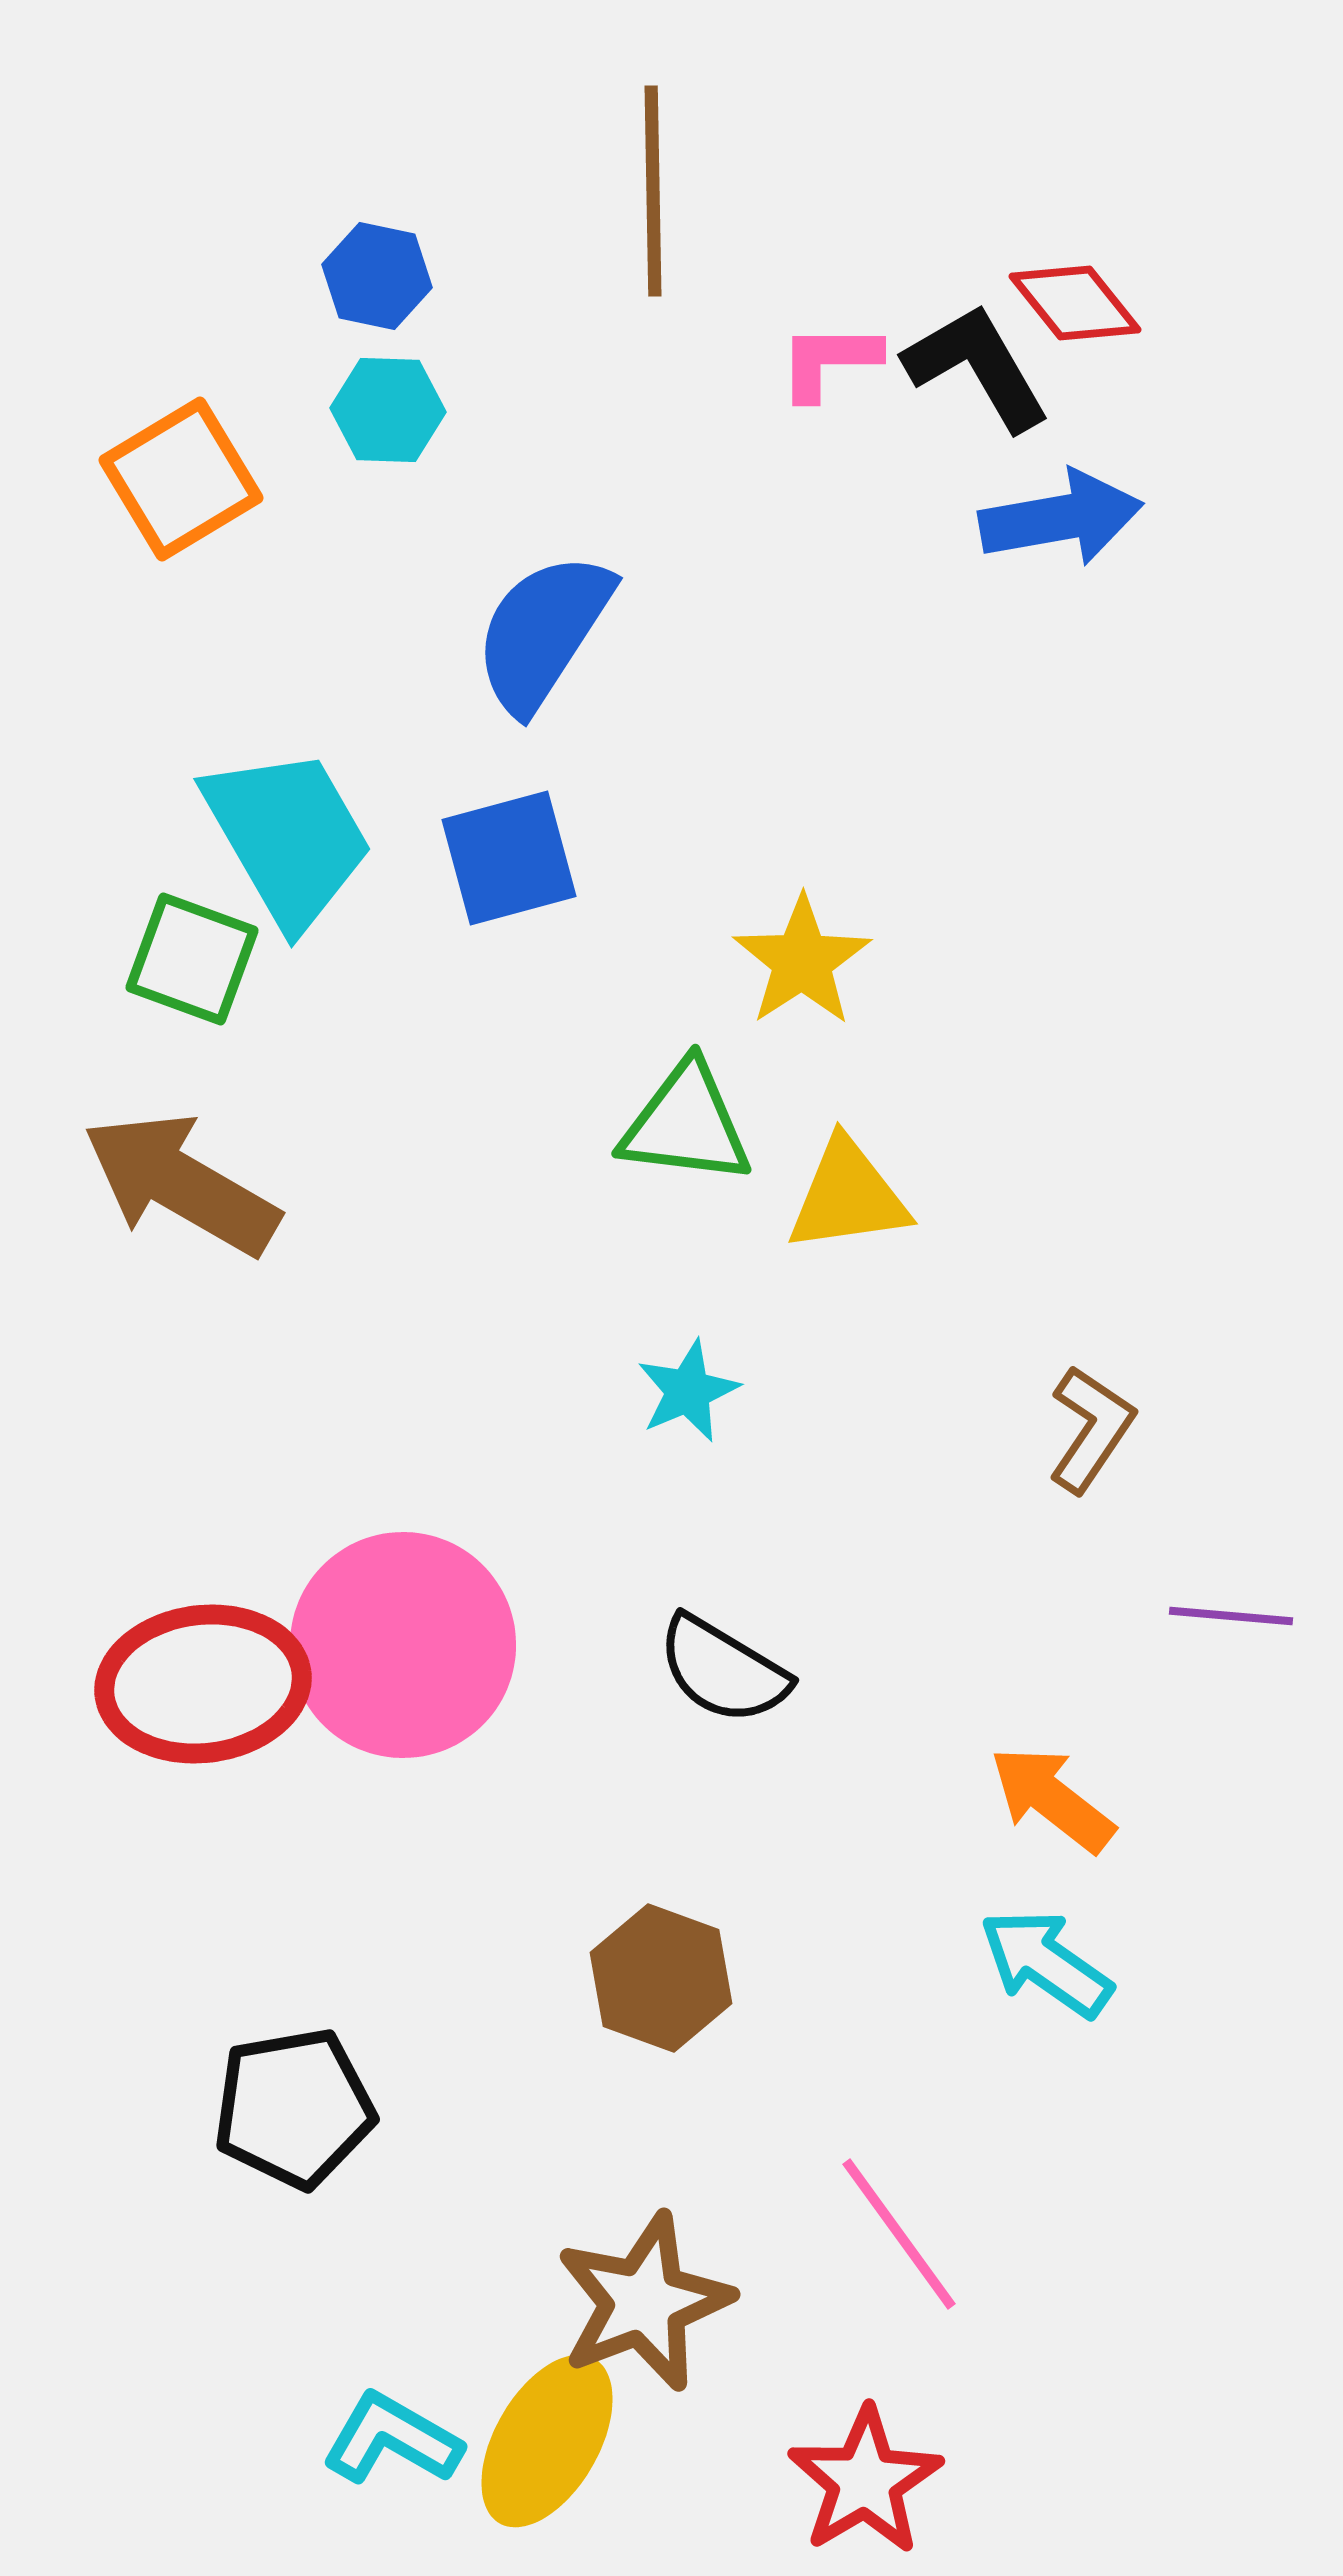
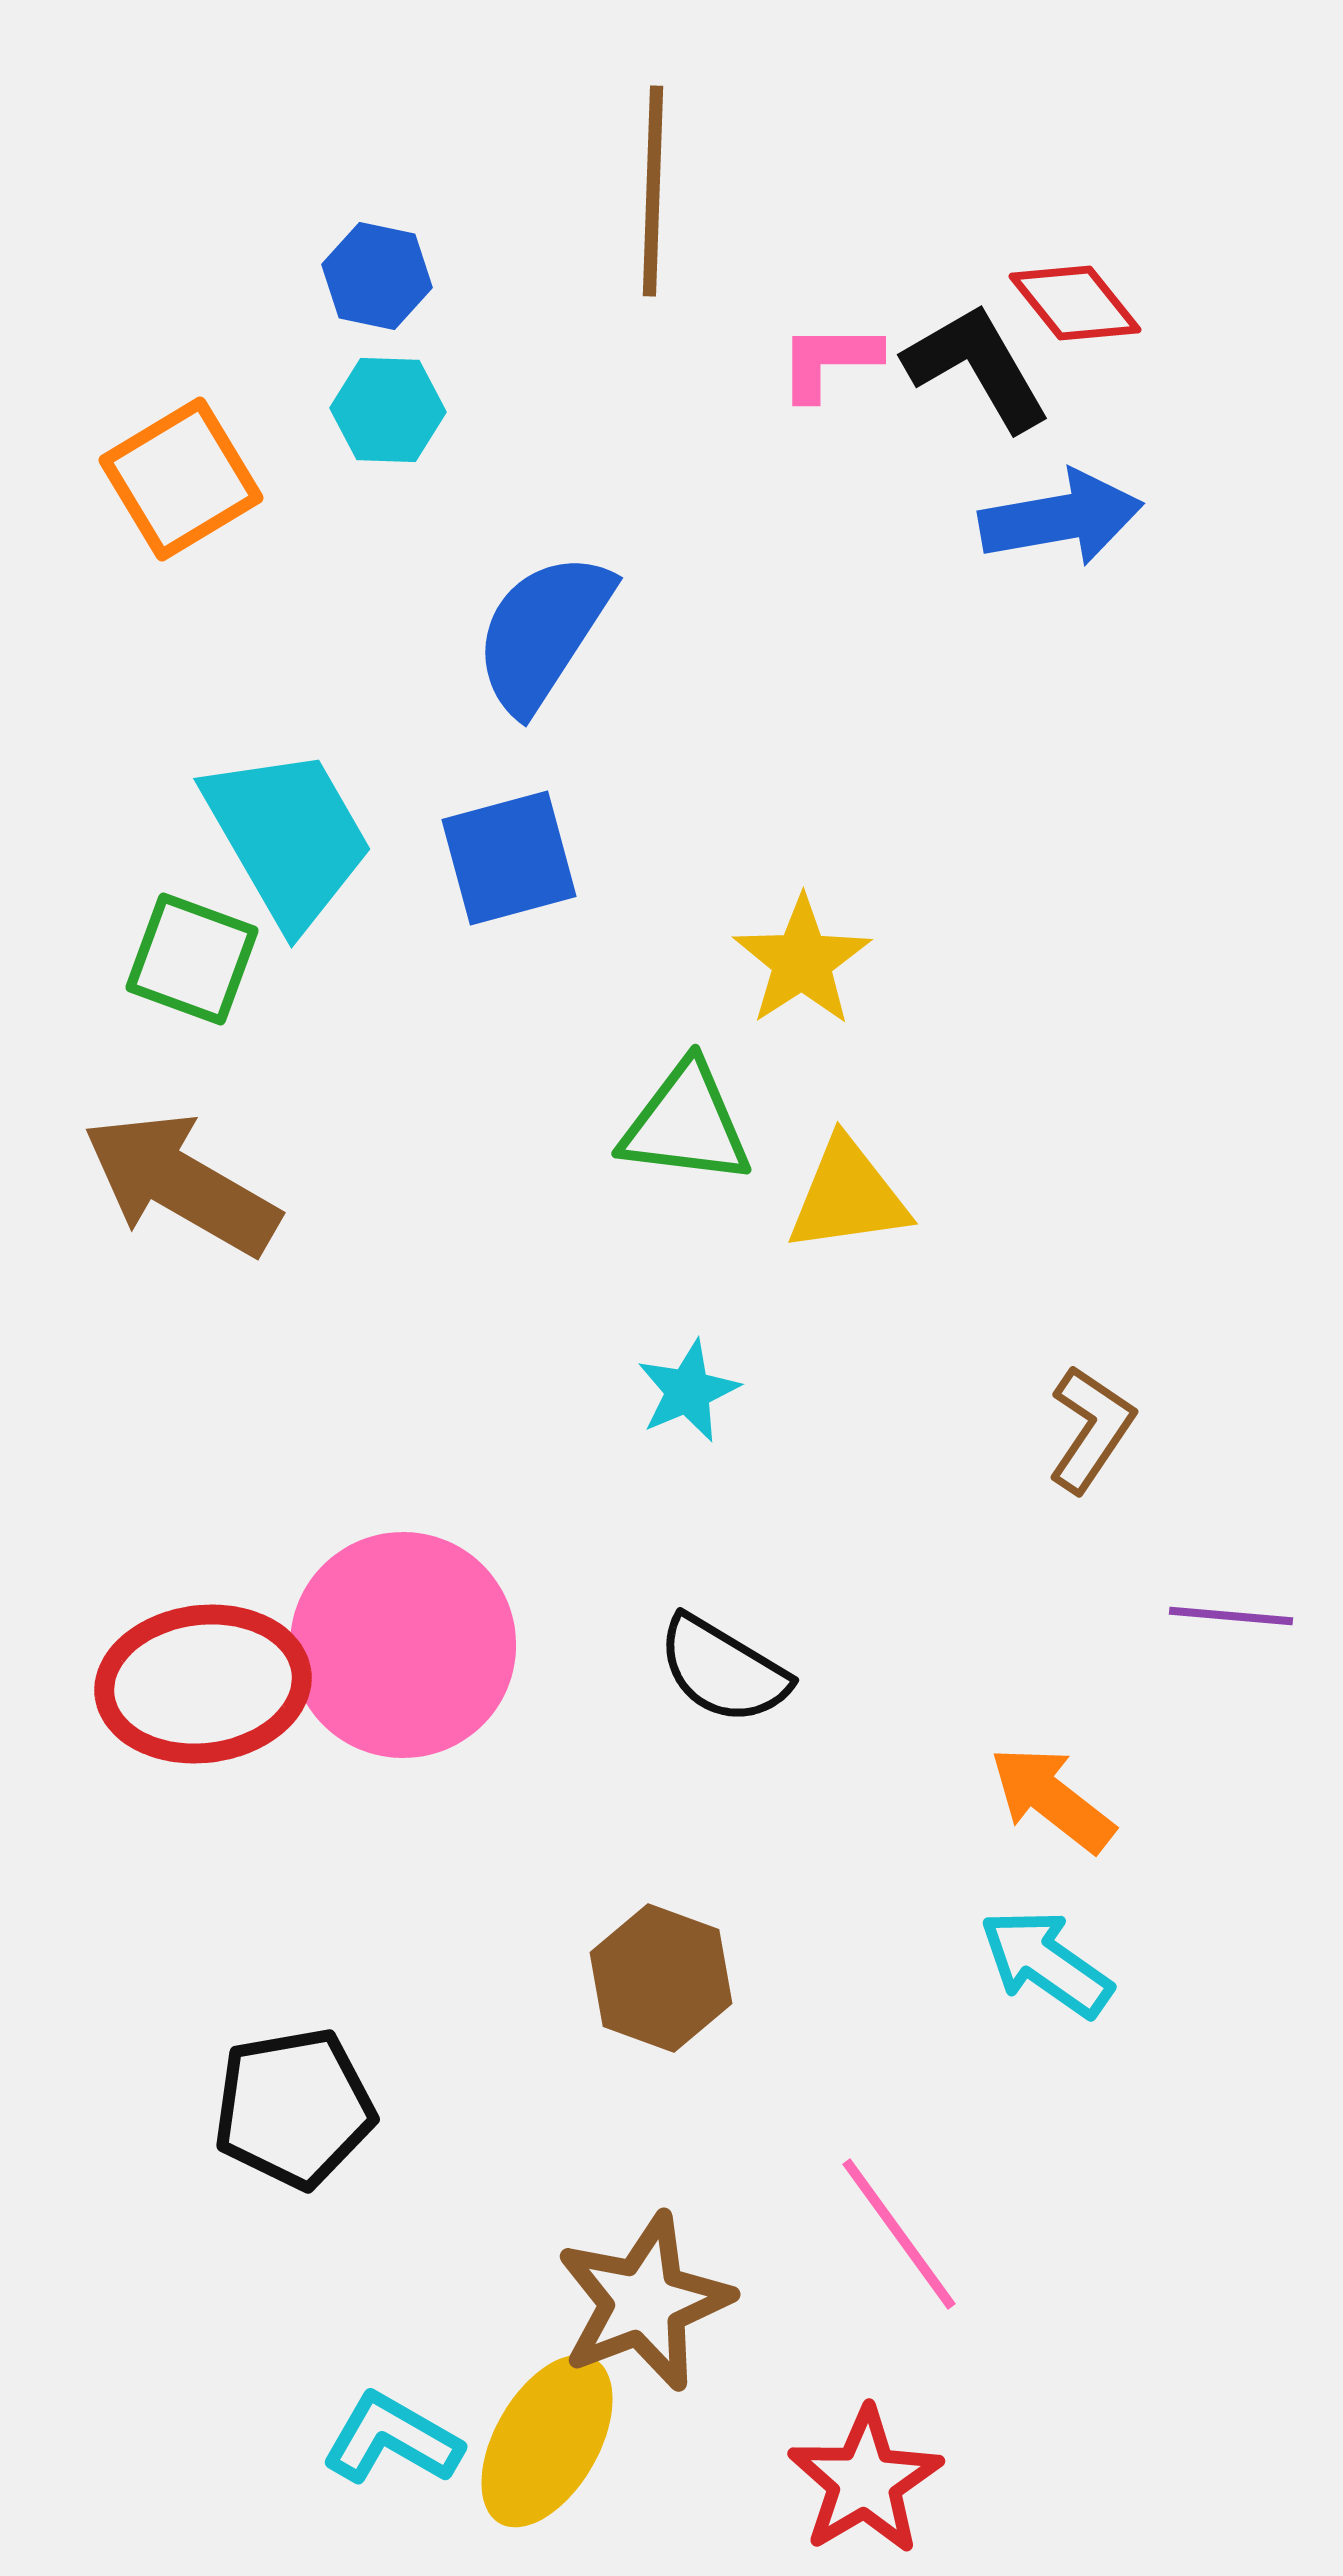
brown line: rotated 3 degrees clockwise
